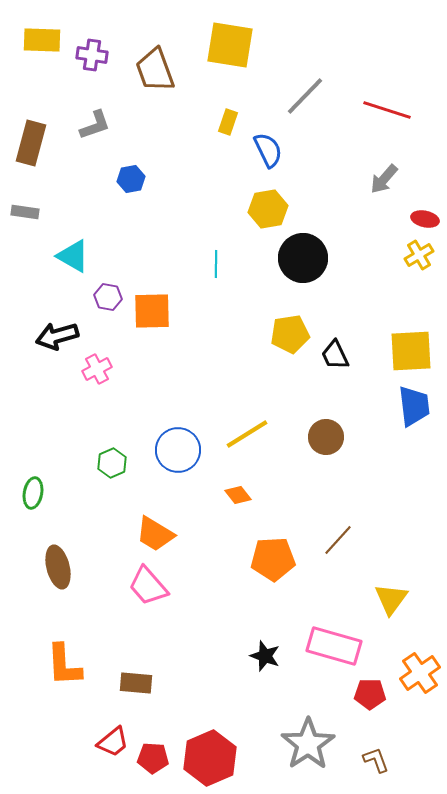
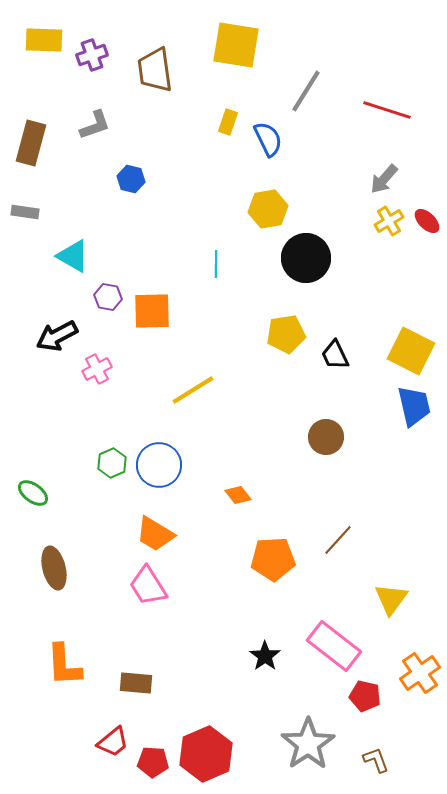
yellow rectangle at (42, 40): moved 2 px right
yellow square at (230, 45): moved 6 px right
purple cross at (92, 55): rotated 28 degrees counterclockwise
brown trapezoid at (155, 70): rotated 12 degrees clockwise
gray line at (305, 96): moved 1 px right, 5 px up; rotated 12 degrees counterclockwise
blue semicircle at (268, 150): moved 11 px up
blue hexagon at (131, 179): rotated 24 degrees clockwise
red ellipse at (425, 219): moved 2 px right, 2 px down; rotated 32 degrees clockwise
yellow cross at (419, 255): moved 30 px left, 34 px up
black circle at (303, 258): moved 3 px right
yellow pentagon at (290, 334): moved 4 px left
black arrow at (57, 336): rotated 12 degrees counterclockwise
yellow square at (411, 351): rotated 30 degrees clockwise
blue trapezoid at (414, 406): rotated 6 degrees counterclockwise
yellow line at (247, 434): moved 54 px left, 44 px up
blue circle at (178, 450): moved 19 px left, 15 px down
green ellipse at (33, 493): rotated 64 degrees counterclockwise
brown ellipse at (58, 567): moved 4 px left, 1 px down
pink trapezoid at (148, 586): rotated 9 degrees clockwise
pink rectangle at (334, 646): rotated 22 degrees clockwise
black star at (265, 656): rotated 16 degrees clockwise
red pentagon at (370, 694): moved 5 px left, 2 px down; rotated 12 degrees clockwise
red pentagon at (153, 758): moved 4 px down
red hexagon at (210, 758): moved 4 px left, 4 px up
